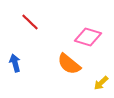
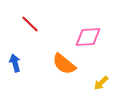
red line: moved 2 px down
pink diamond: rotated 20 degrees counterclockwise
orange semicircle: moved 5 px left
